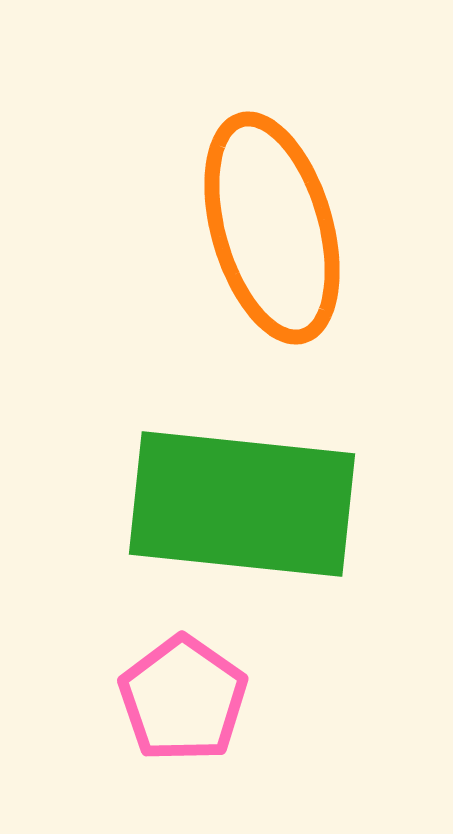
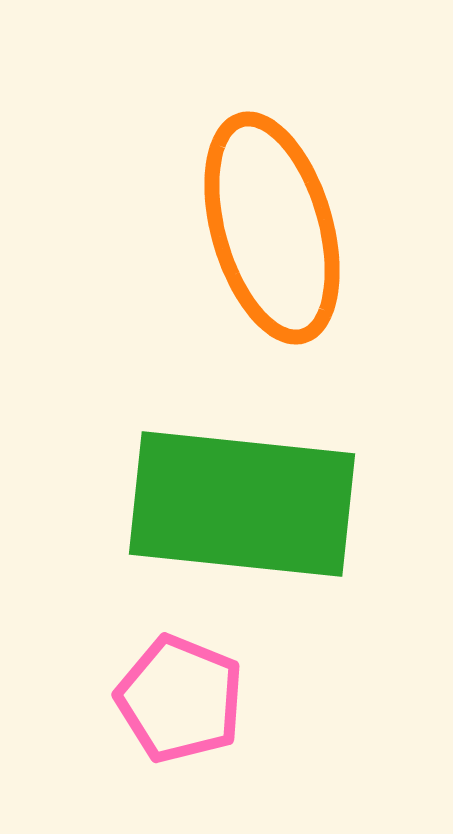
pink pentagon: moved 3 px left; rotated 13 degrees counterclockwise
